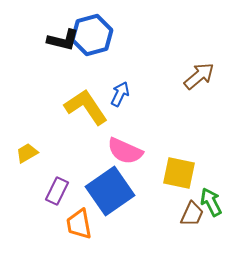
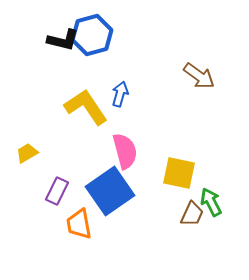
brown arrow: rotated 76 degrees clockwise
blue arrow: rotated 10 degrees counterclockwise
pink semicircle: rotated 129 degrees counterclockwise
